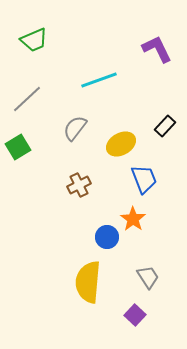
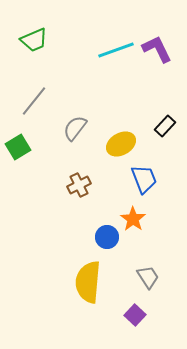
cyan line: moved 17 px right, 30 px up
gray line: moved 7 px right, 2 px down; rotated 8 degrees counterclockwise
